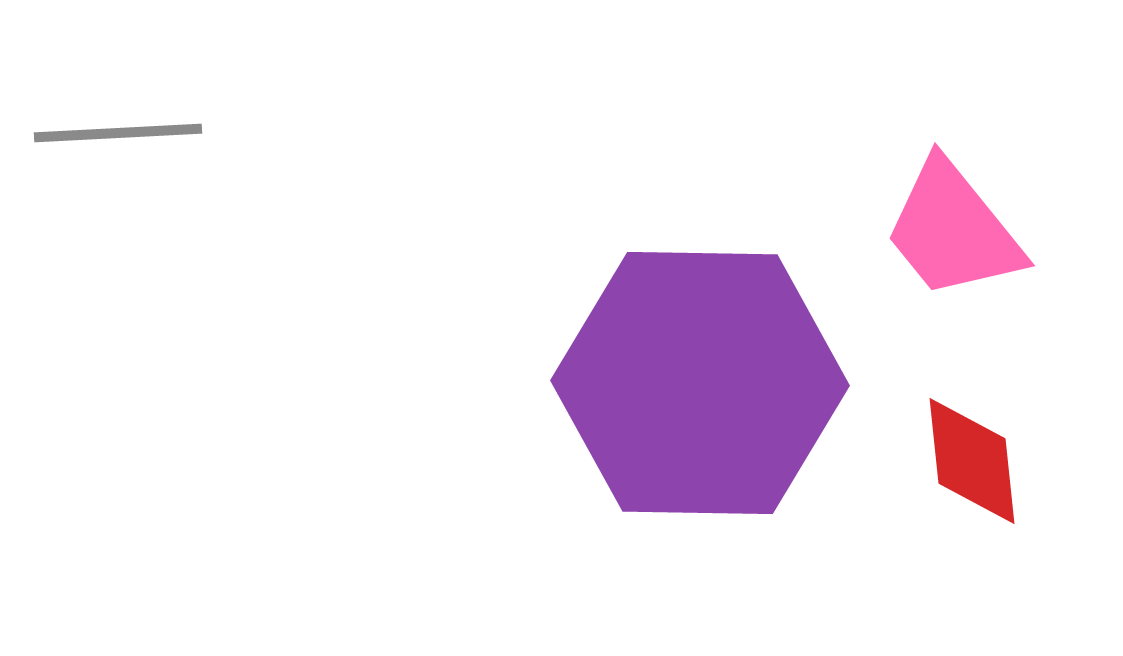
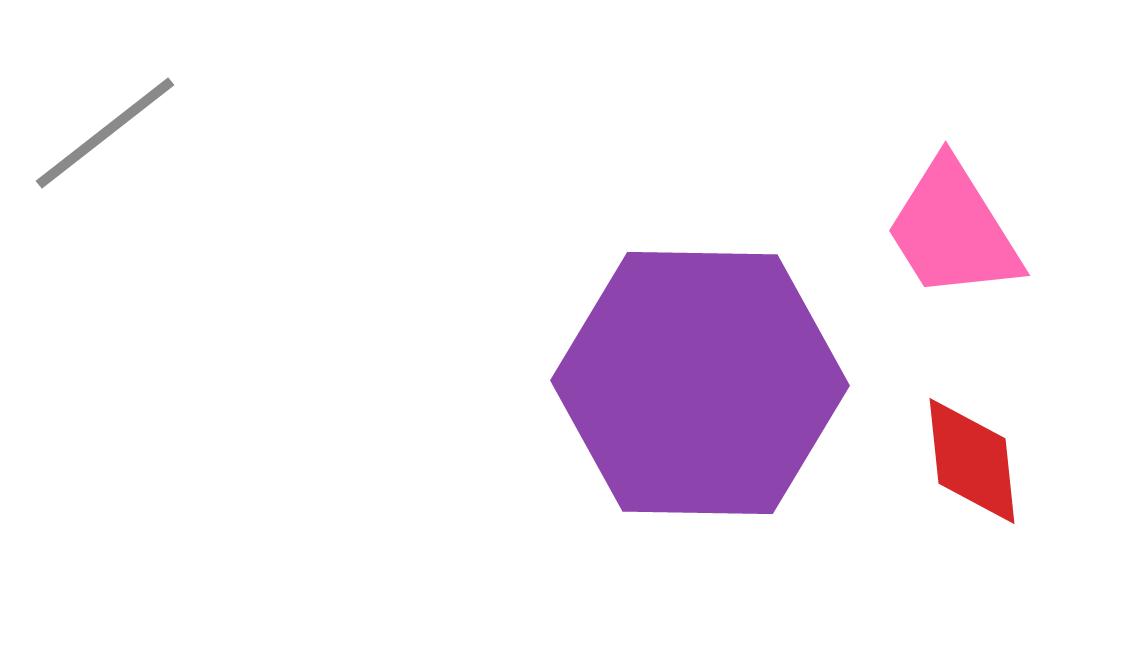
gray line: moved 13 px left; rotated 35 degrees counterclockwise
pink trapezoid: rotated 7 degrees clockwise
